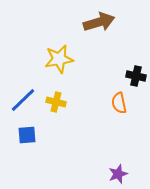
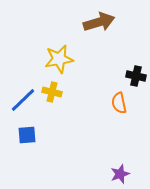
yellow cross: moved 4 px left, 10 px up
purple star: moved 2 px right
